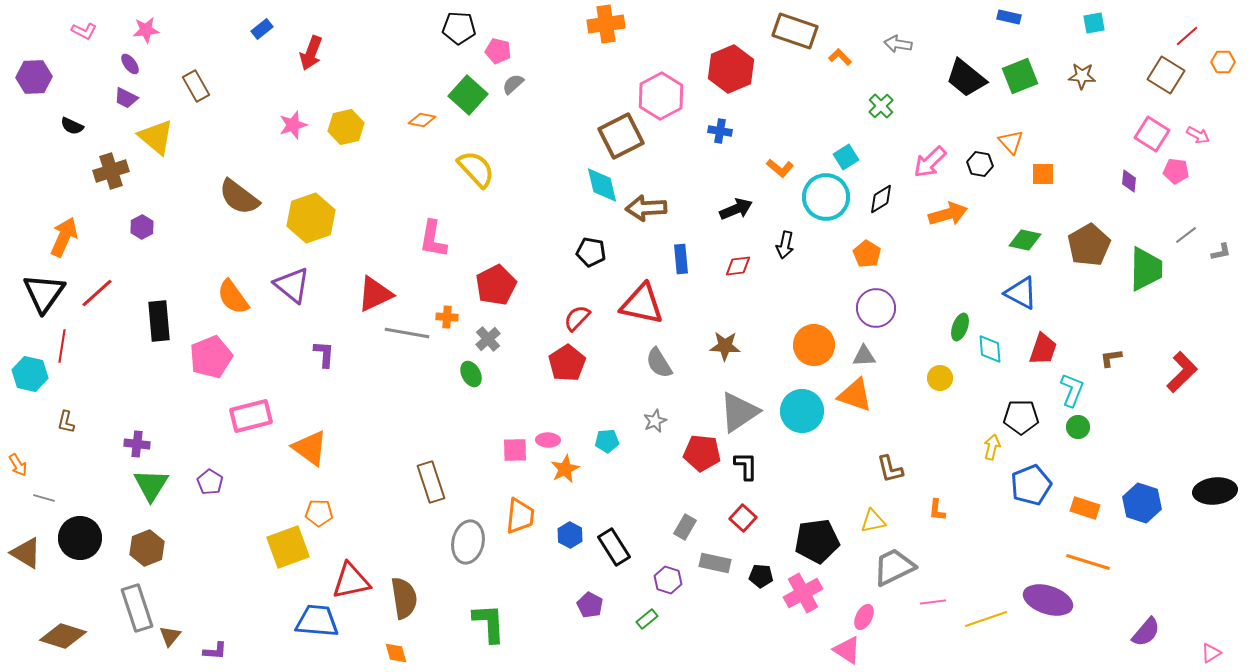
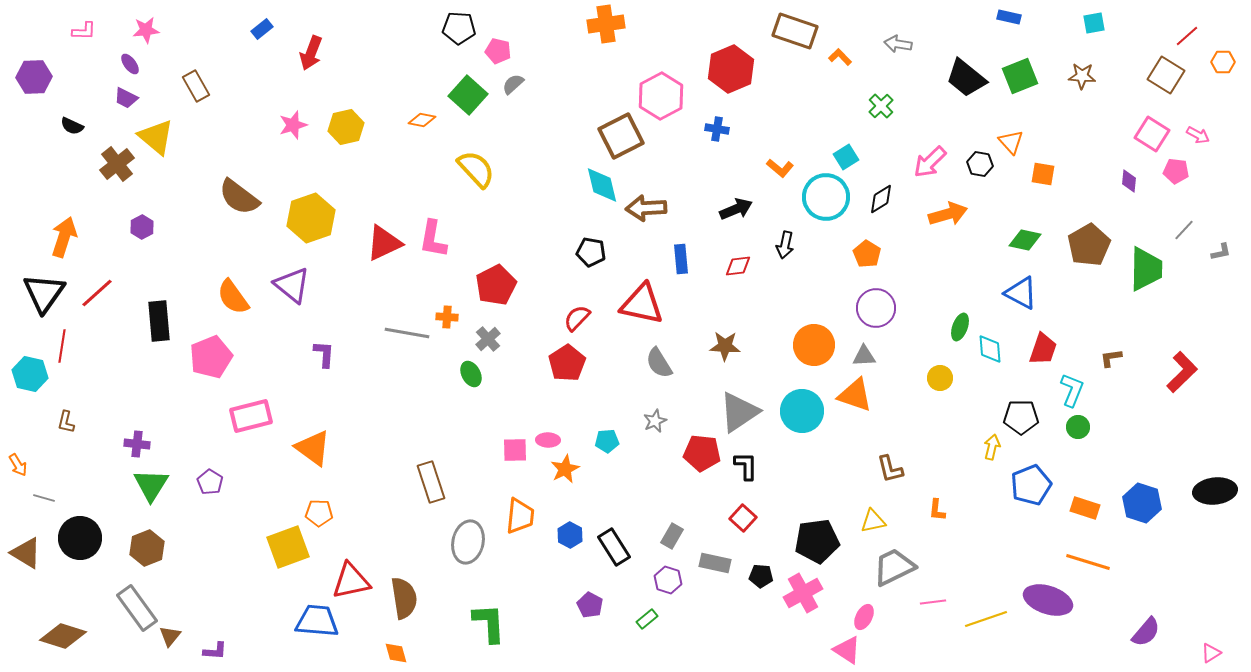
pink L-shape at (84, 31): rotated 25 degrees counterclockwise
blue cross at (720, 131): moved 3 px left, 2 px up
brown cross at (111, 171): moved 6 px right, 7 px up; rotated 20 degrees counterclockwise
orange square at (1043, 174): rotated 10 degrees clockwise
gray line at (1186, 235): moved 2 px left, 5 px up; rotated 10 degrees counterclockwise
orange arrow at (64, 237): rotated 6 degrees counterclockwise
red triangle at (375, 294): moved 9 px right, 51 px up
orange triangle at (310, 448): moved 3 px right
gray rectangle at (685, 527): moved 13 px left, 9 px down
gray rectangle at (137, 608): rotated 18 degrees counterclockwise
